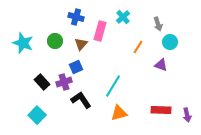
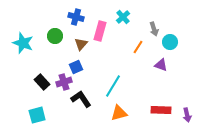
gray arrow: moved 4 px left, 5 px down
green circle: moved 5 px up
black L-shape: moved 1 px up
cyan square: rotated 30 degrees clockwise
